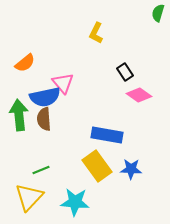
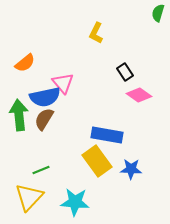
brown semicircle: rotated 35 degrees clockwise
yellow rectangle: moved 5 px up
